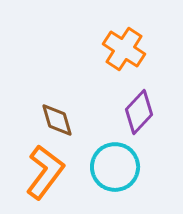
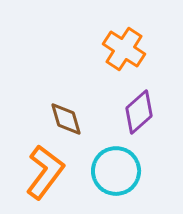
purple diamond: rotated 6 degrees clockwise
brown diamond: moved 9 px right, 1 px up
cyan circle: moved 1 px right, 4 px down
